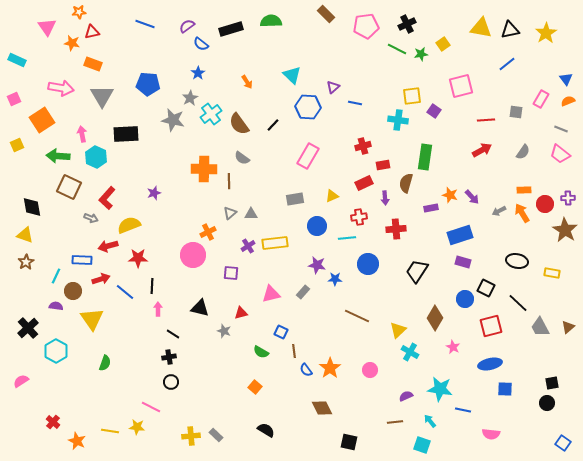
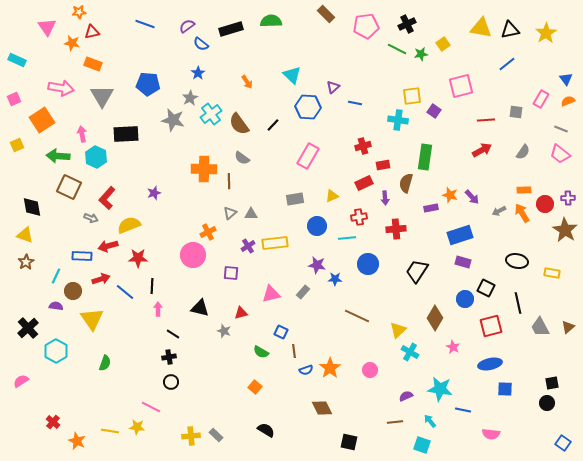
blue rectangle at (82, 260): moved 4 px up
black line at (518, 303): rotated 35 degrees clockwise
blue semicircle at (306, 370): rotated 72 degrees counterclockwise
